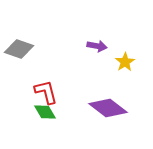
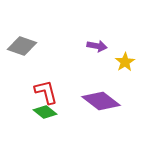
gray diamond: moved 3 px right, 3 px up
purple diamond: moved 7 px left, 7 px up
green diamond: rotated 20 degrees counterclockwise
